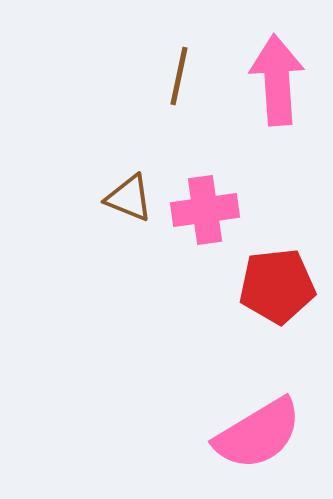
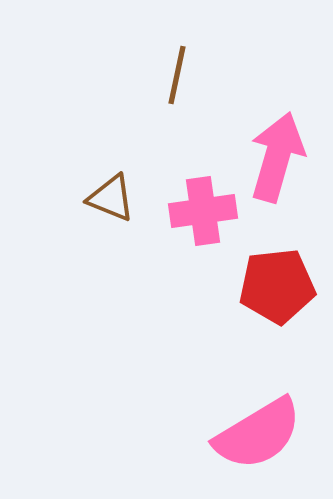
brown line: moved 2 px left, 1 px up
pink arrow: moved 77 px down; rotated 20 degrees clockwise
brown triangle: moved 18 px left
pink cross: moved 2 px left, 1 px down
